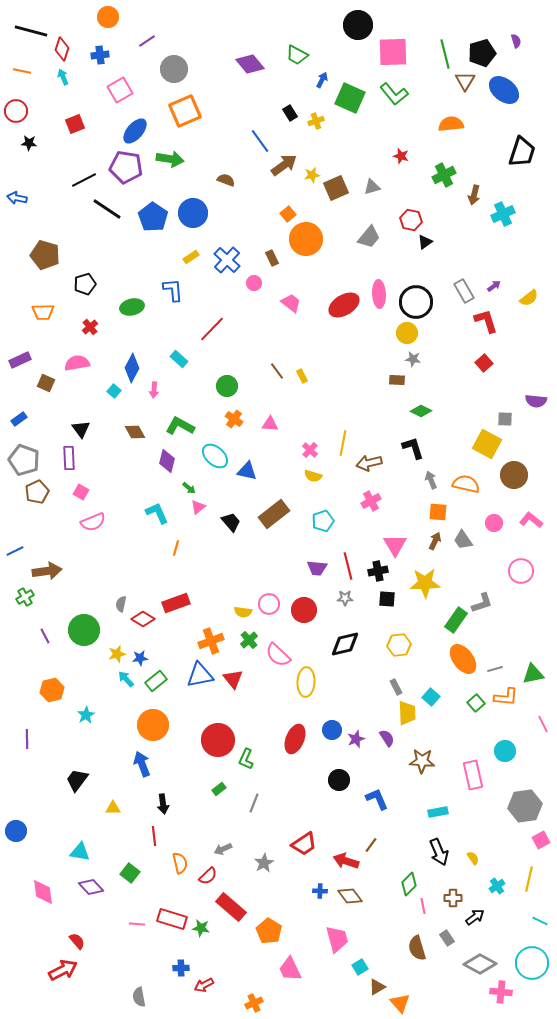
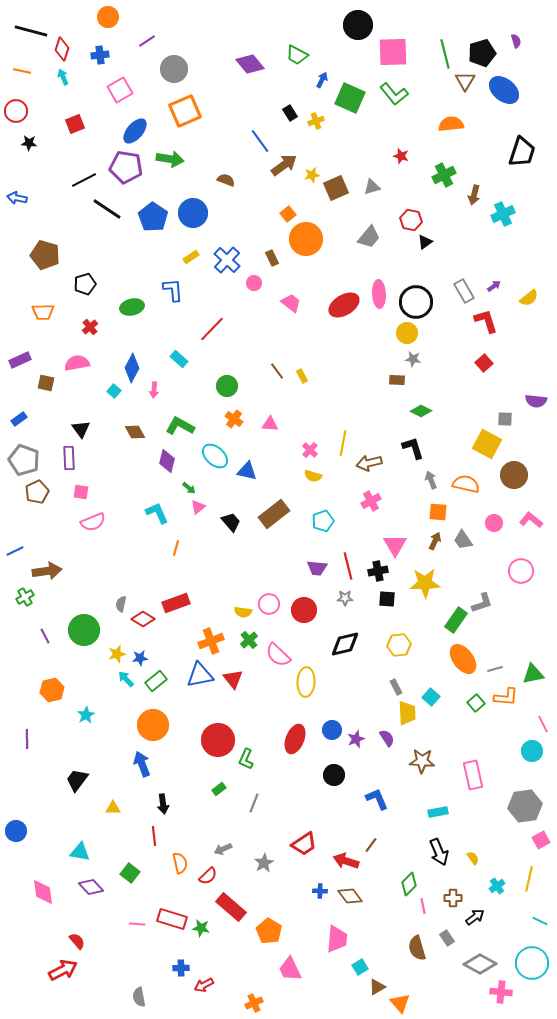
brown square at (46, 383): rotated 12 degrees counterclockwise
pink square at (81, 492): rotated 21 degrees counterclockwise
cyan circle at (505, 751): moved 27 px right
black circle at (339, 780): moved 5 px left, 5 px up
pink trapezoid at (337, 939): rotated 20 degrees clockwise
